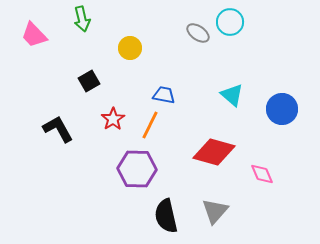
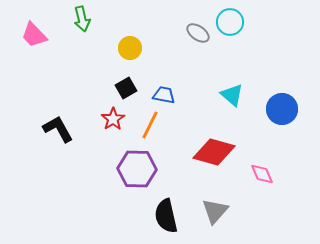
black square: moved 37 px right, 7 px down
